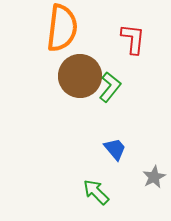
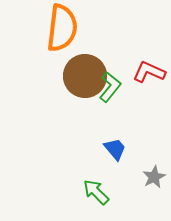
red L-shape: moved 16 px right, 33 px down; rotated 72 degrees counterclockwise
brown circle: moved 5 px right
